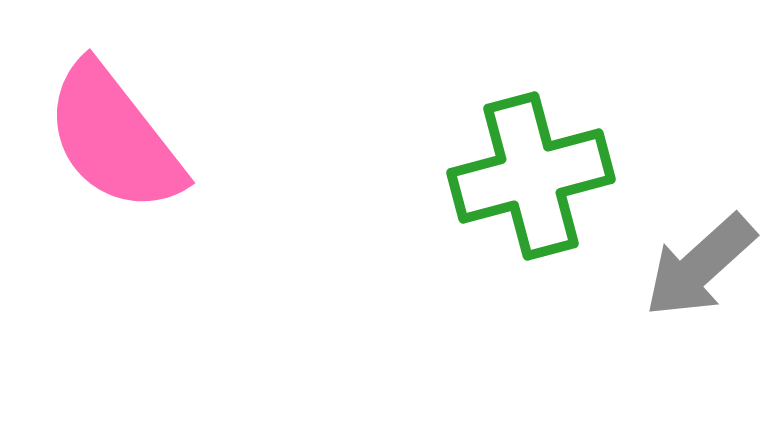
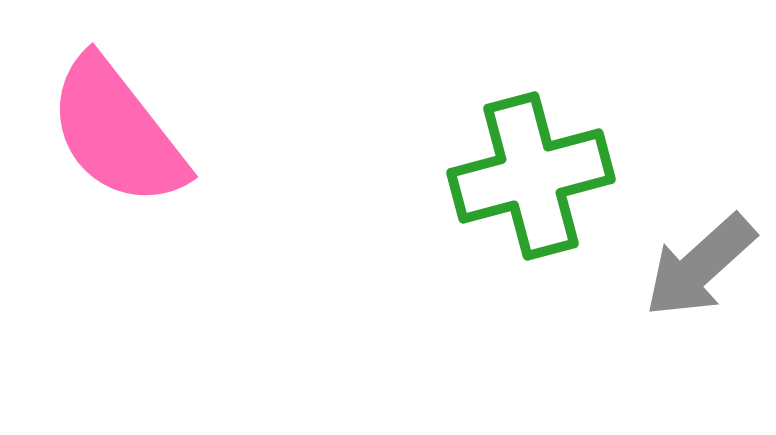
pink semicircle: moved 3 px right, 6 px up
